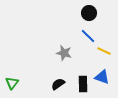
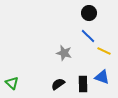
green triangle: rotated 24 degrees counterclockwise
